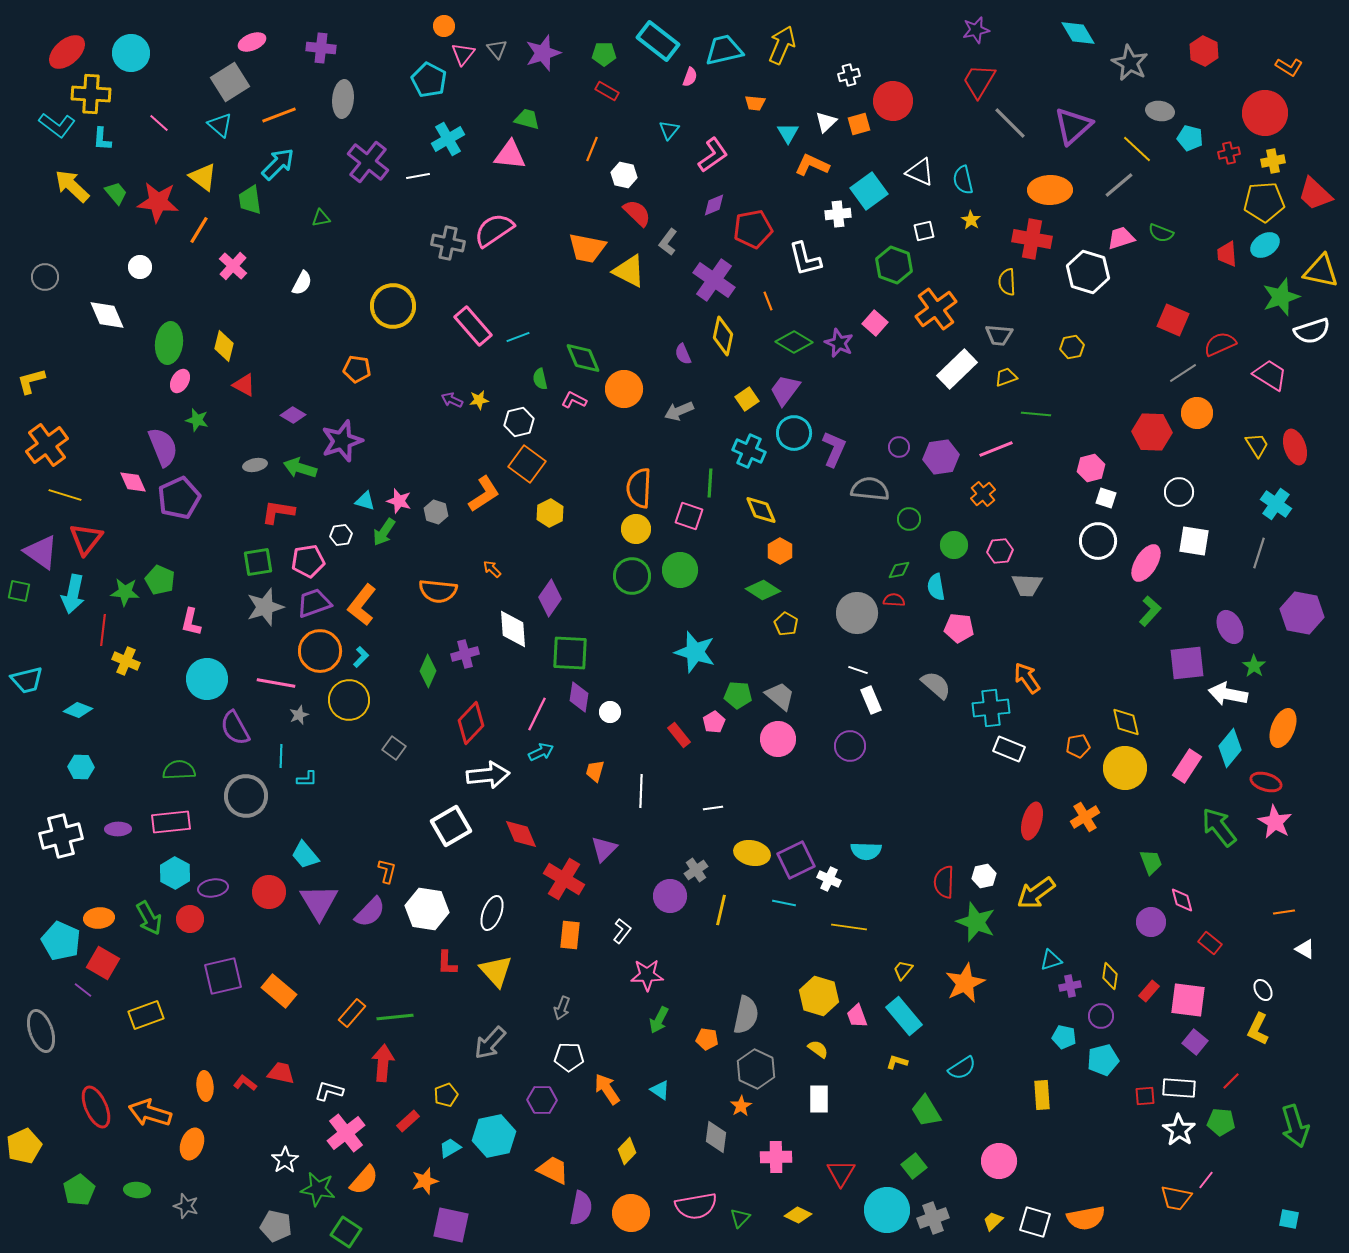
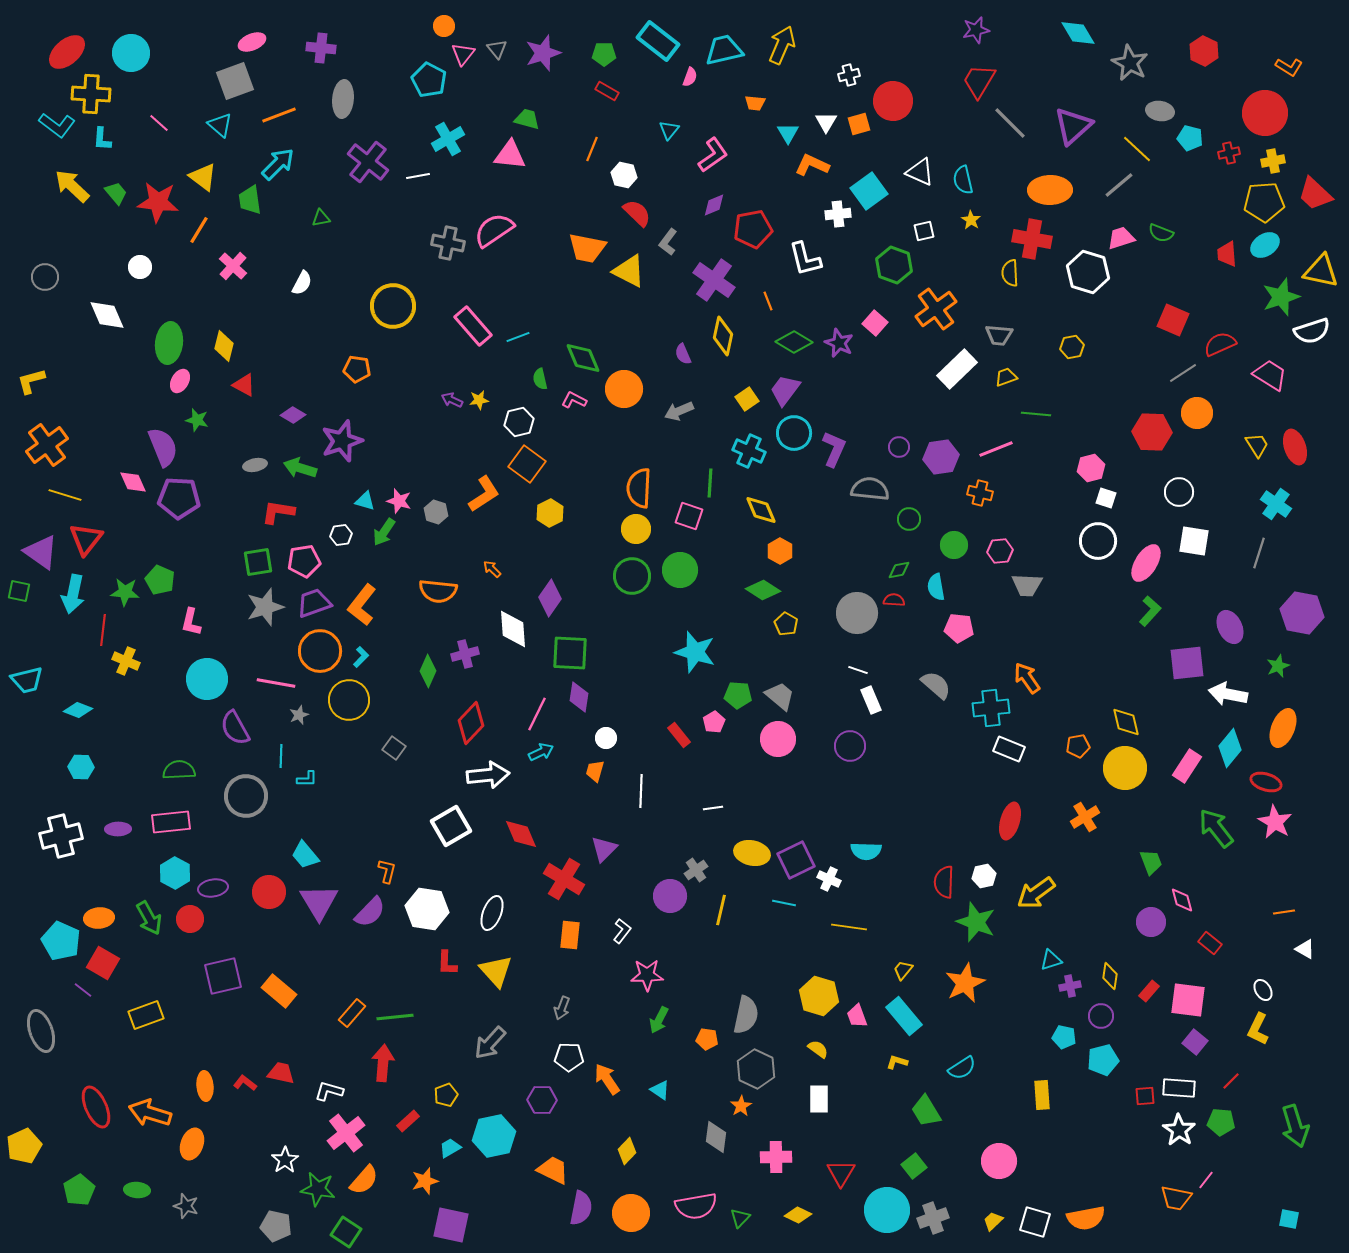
gray square at (230, 82): moved 5 px right, 1 px up; rotated 12 degrees clockwise
white triangle at (826, 122): rotated 15 degrees counterclockwise
yellow semicircle at (1007, 282): moved 3 px right, 9 px up
orange cross at (983, 494): moved 3 px left, 1 px up; rotated 35 degrees counterclockwise
purple pentagon at (179, 498): rotated 27 degrees clockwise
pink pentagon at (308, 561): moved 4 px left
green star at (1254, 666): moved 24 px right; rotated 15 degrees clockwise
white circle at (610, 712): moved 4 px left, 26 px down
red ellipse at (1032, 821): moved 22 px left
green arrow at (1219, 827): moved 3 px left, 1 px down
orange arrow at (607, 1089): moved 10 px up
